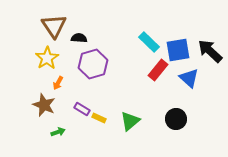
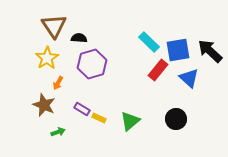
purple hexagon: moved 1 px left
